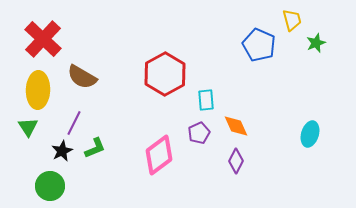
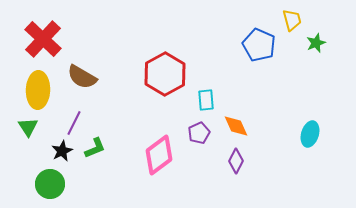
green circle: moved 2 px up
